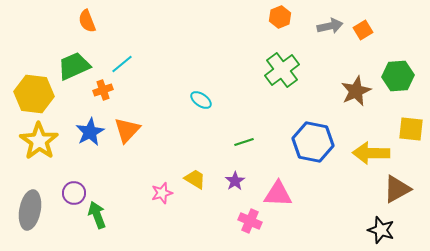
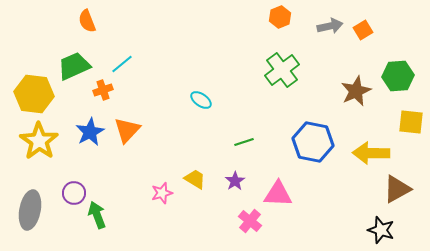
yellow square: moved 7 px up
pink cross: rotated 15 degrees clockwise
